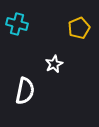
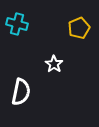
white star: rotated 12 degrees counterclockwise
white semicircle: moved 4 px left, 1 px down
